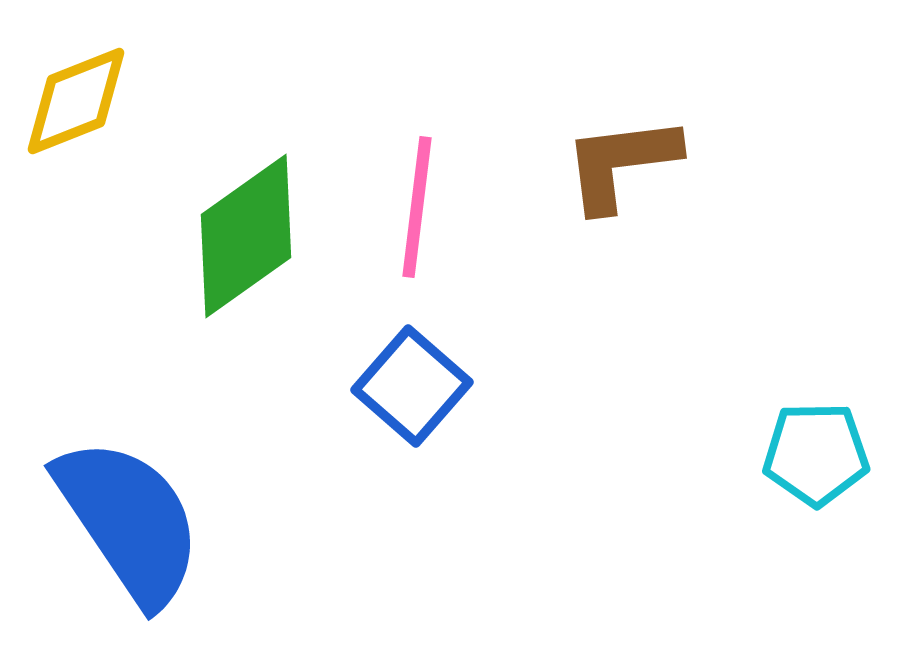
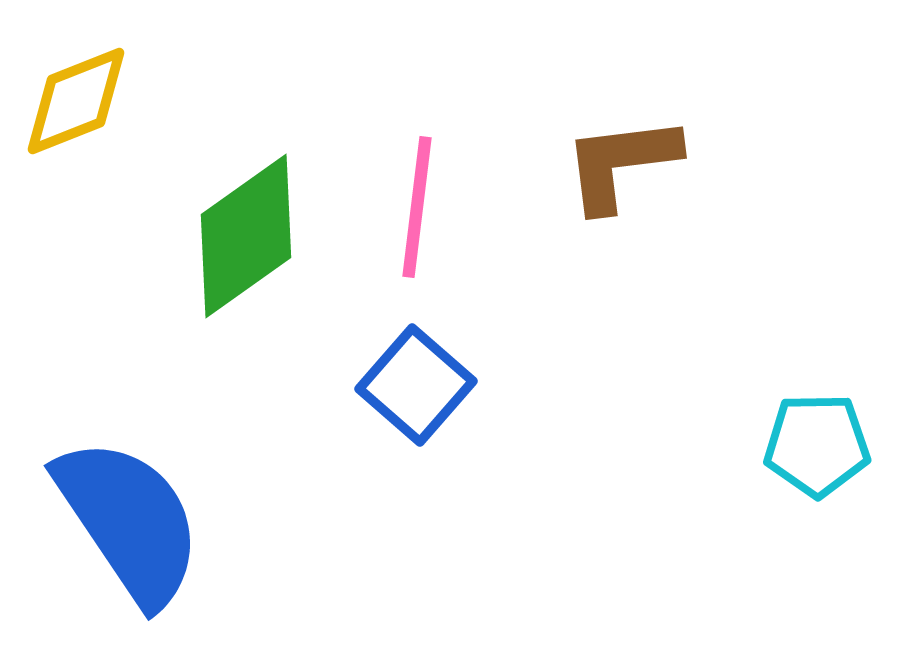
blue square: moved 4 px right, 1 px up
cyan pentagon: moved 1 px right, 9 px up
